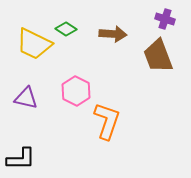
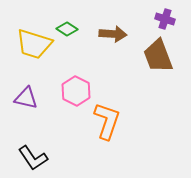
green diamond: moved 1 px right
yellow trapezoid: rotated 9 degrees counterclockwise
black L-shape: moved 12 px right, 1 px up; rotated 56 degrees clockwise
